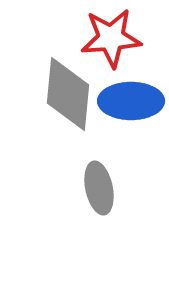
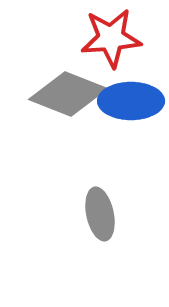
gray diamond: rotated 74 degrees counterclockwise
gray ellipse: moved 1 px right, 26 px down
